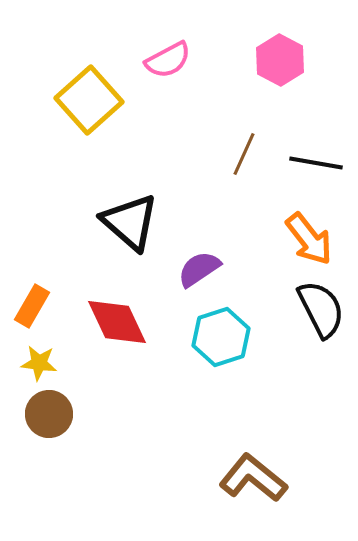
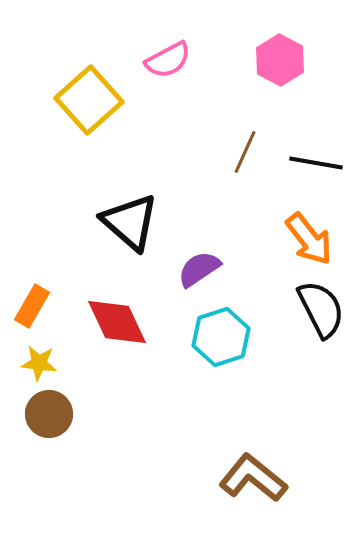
brown line: moved 1 px right, 2 px up
